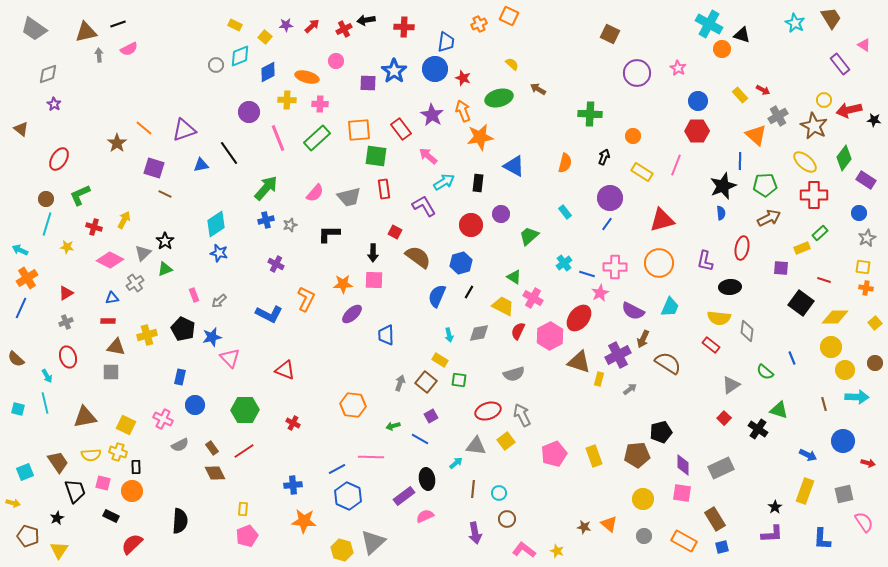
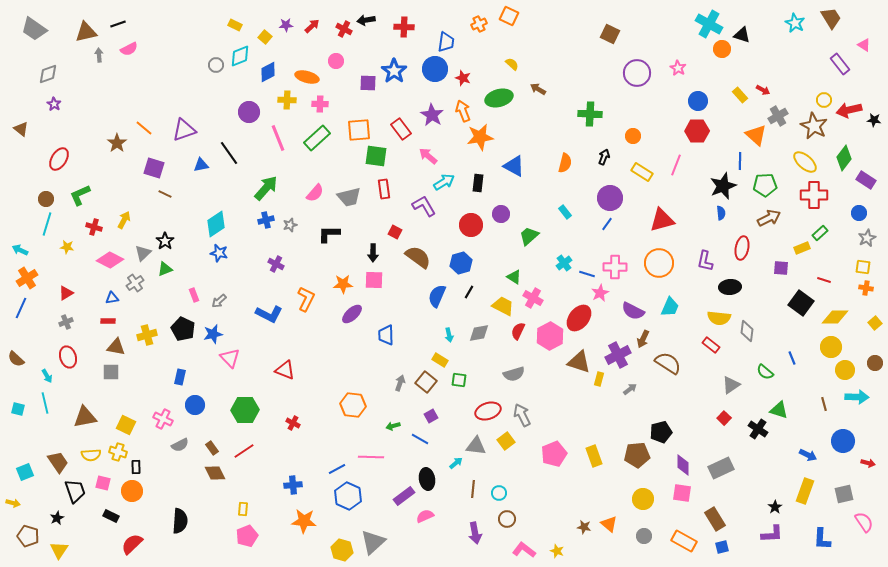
red cross at (344, 29): rotated 35 degrees counterclockwise
blue star at (212, 337): moved 1 px right, 3 px up
